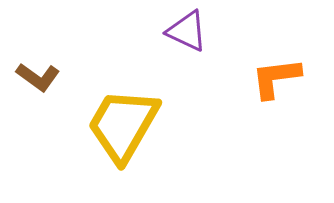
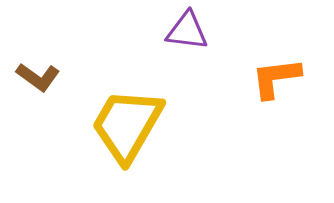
purple triangle: rotated 18 degrees counterclockwise
yellow trapezoid: moved 4 px right
